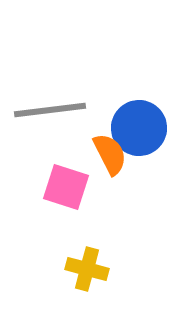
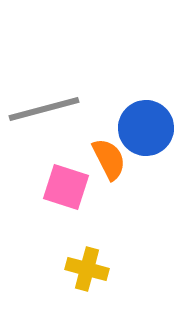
gray line: moved 6 px left, 1 px up; rotated 8 degrees counterclockwise
blue circle: moved 7 px right
orange semicircle: moved 1 px left, 5 px down
